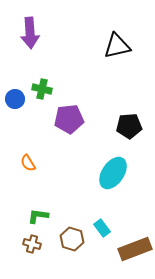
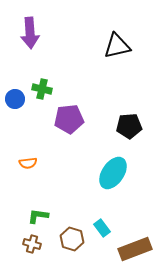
orange semicircle: rotated 66 degrees counterclockwise
